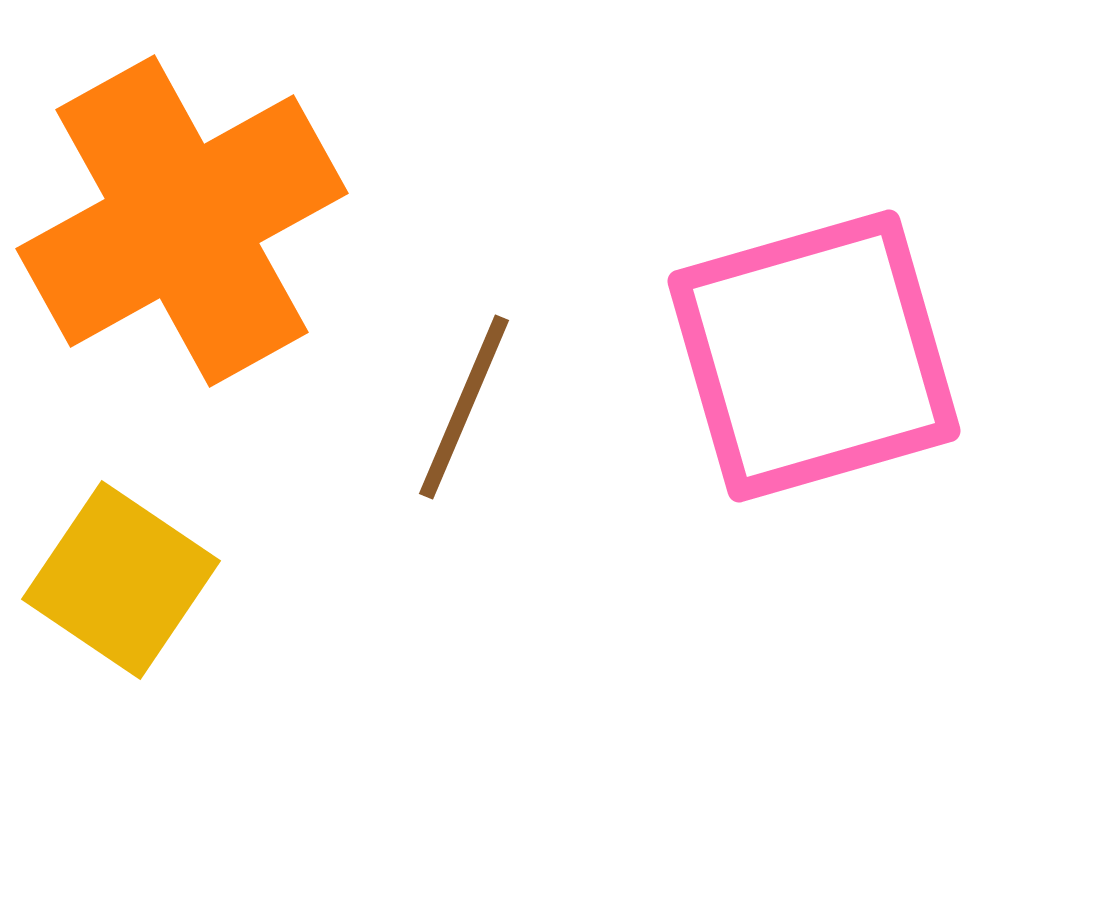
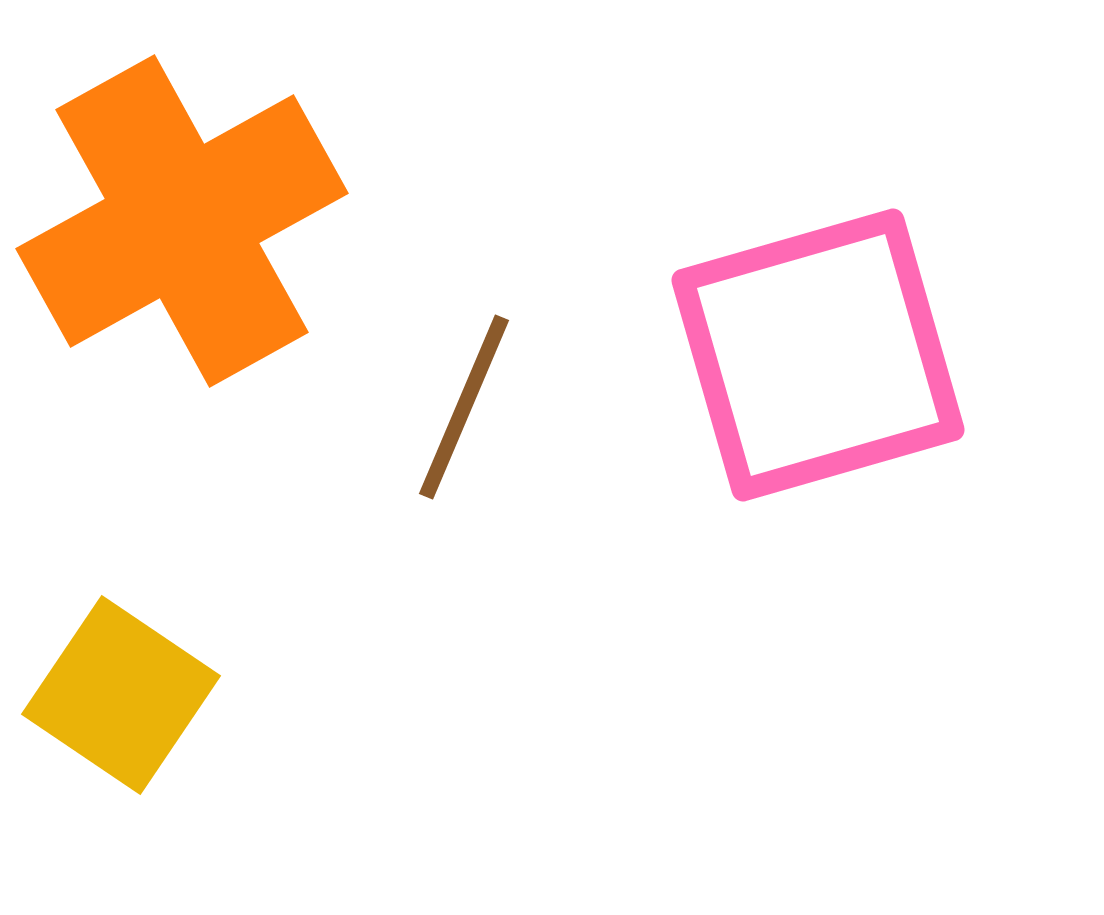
pink square: moved 4 px right, 1 px up
yellow square: moved 115 px down
